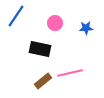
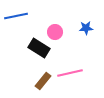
blue line: rotated 45 degrees clockwise
pink circle: moved 9 px down
black rectangle: moved 1 px left, 1 px up; rotated 20 degrees clockwise
brown rectangle: rotated 12 degrees counterclockwise
